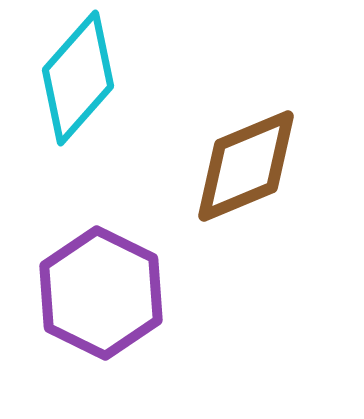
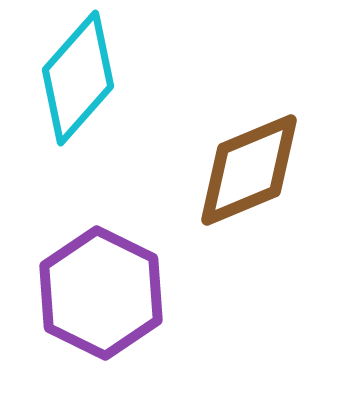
brown diamond: moved 3 px right, 4 px down
